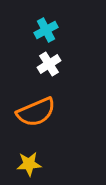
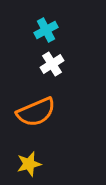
white cross: moved 3 px right
yellow star: rotated 10 degrees counterclockwise
